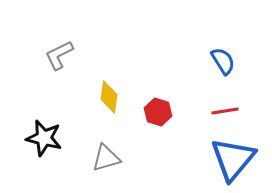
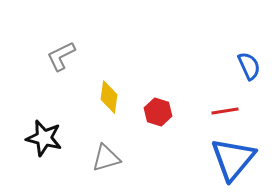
gray L-shape: moved 2 px right, 1 px down
blue semicircle: moved 26 px right, 5 px down; rotated 8 degrees clockwise
